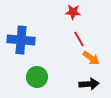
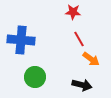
orange arrow: moved 1 px down
green circle: moved 2 px left
black arrow: moved 7 px left, 1 px down; rotated 18 degrees clockwise
